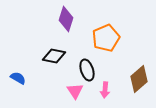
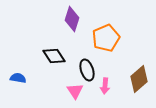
purple diamond: moved 6 px right
black diamond: rotated 45 degrees clockwise
blue semicircle: rotated 21 degrees counterclockwise
pink arrow: moved 4 px up
